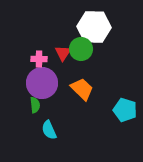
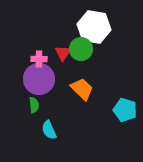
white hexagon: rotated 8 degrees clockwise
purple circle: moved 3 px left, 4 px up
green semicircle: moved 1 px left
